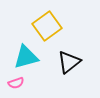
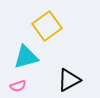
black triangle: moved 18 px down; rotated 10 degrees clockwise
pink semicircle: moved 2 px right, 3 px down
